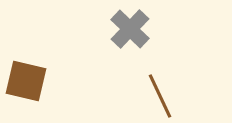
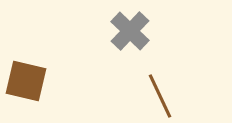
gray cross: moved 2 px down
